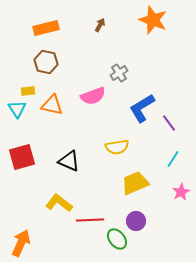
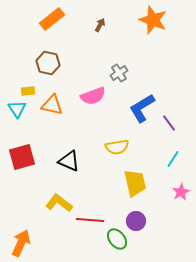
orange rectangle: moved 6 px right, 9 px up; rotated 25 degrees counterclockwise
brown hexagon: moved 2 px right, 1 px down
yellow trapezoid: rotated 100 degrees clockwise
red line: rotated 8 degrees clockwise
